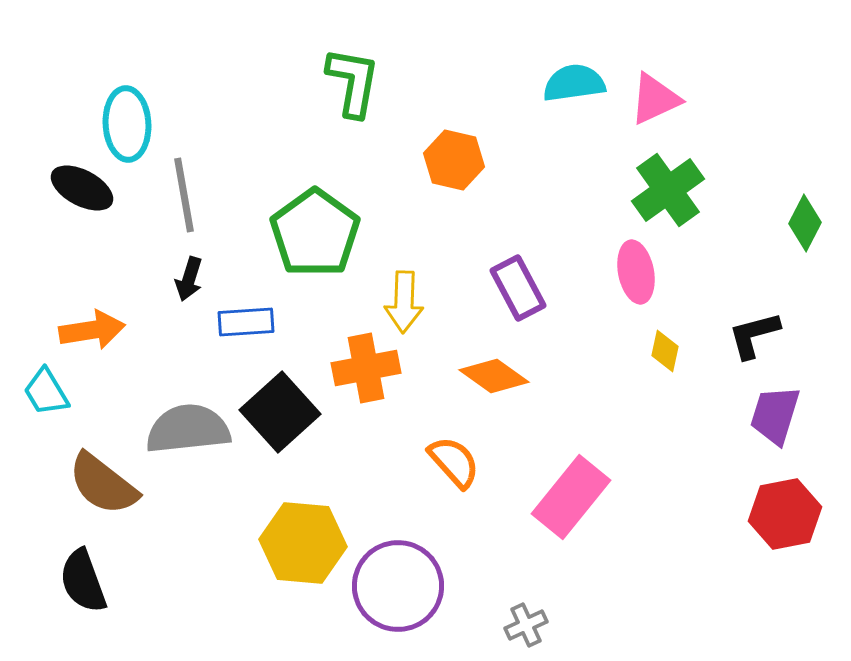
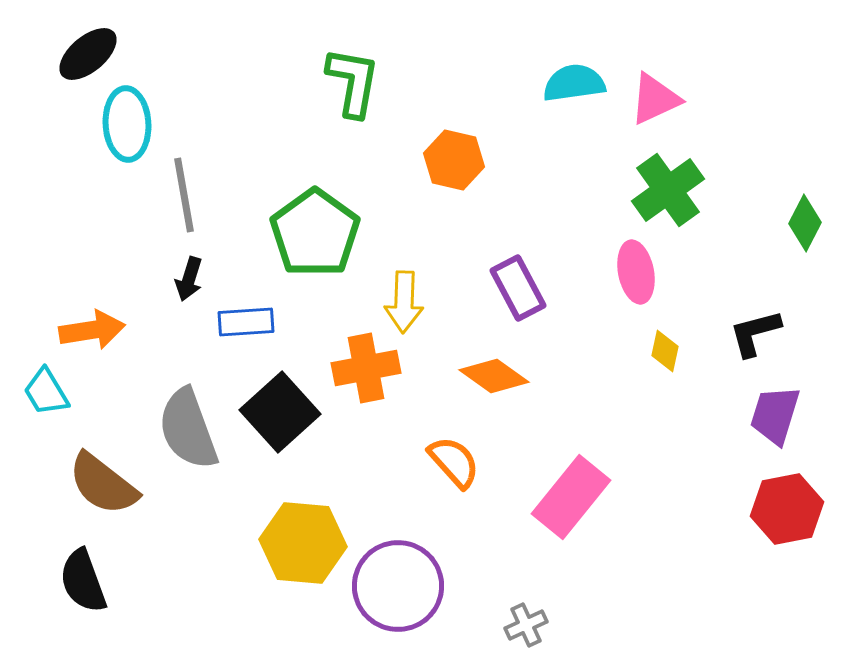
black ellipse: moved 6 px right, 134 px up; rotated 68 degrees counterclockwise
black L-shape: moved 1 px right, 2 px up
gray semicircle: rotated 104 degrees counterclockwise
red hexagon: moved 2 px right, 5 px up
